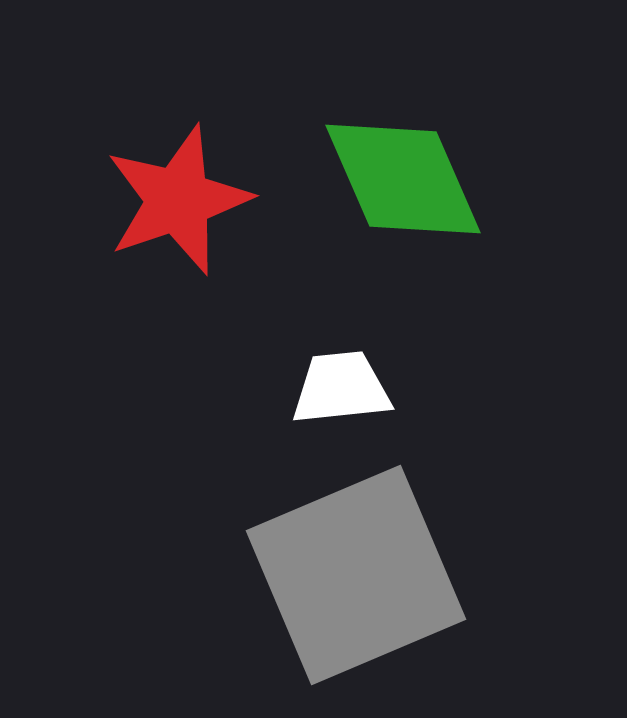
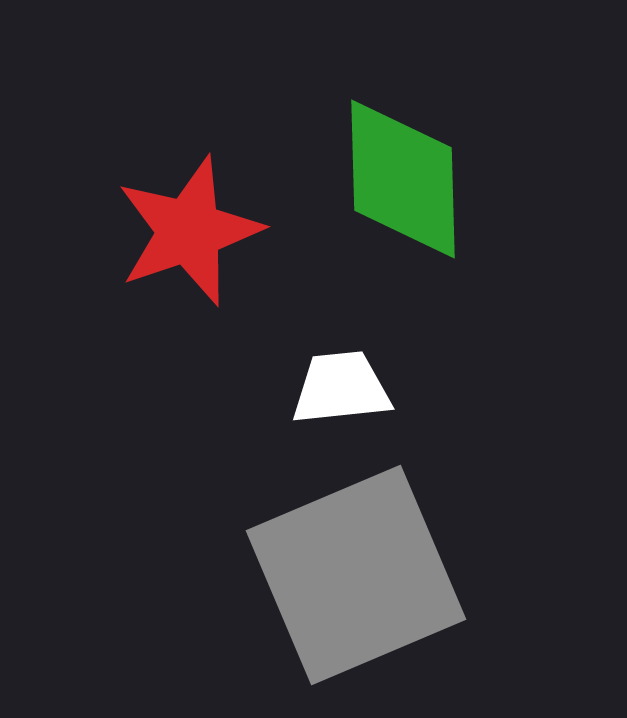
green diamond: rotated 22 degrees clockwise
red star: moved 11 px right, 31 px down
